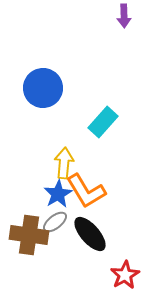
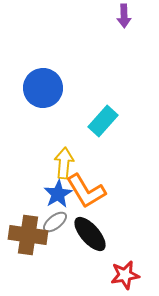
cyan rectangle: moved 1 px up
brown cross: moved 1 px left
red star: rotated 20 degrees clockwise
